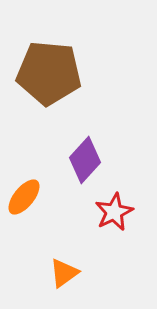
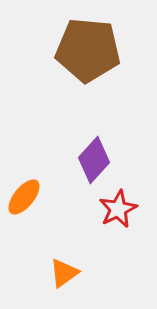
brown pentagon: moved 39 px right, 23 px up
purple diamond: moved 9 px right
red star: moved 4 px right, 3 px up
